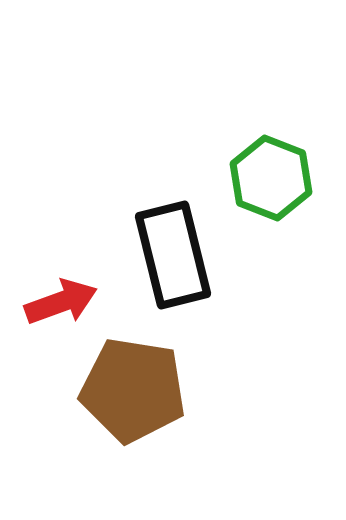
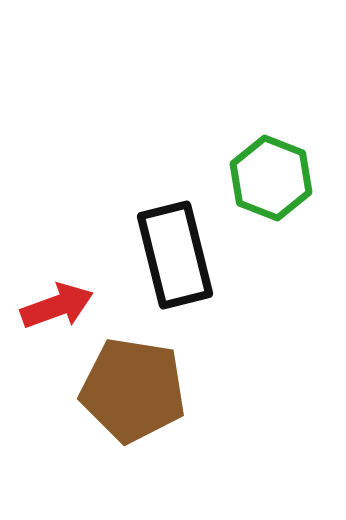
black rectangle: moved 2 px right
red arrow: moved 4 px left, 4 px down
